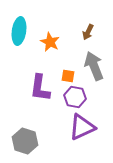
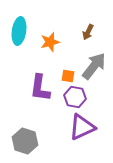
orange star: rotated 30 degrees clockwise
gray arrow: rotated 60 degrees clockwise
